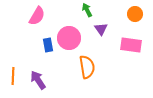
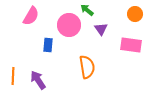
green arrow: rotated 24 degrees counterclockwise
pink semicircle: moved 6 px left
pink circle: moved 13 px up
blue rectangle: rotated 16 degrees clockwise
